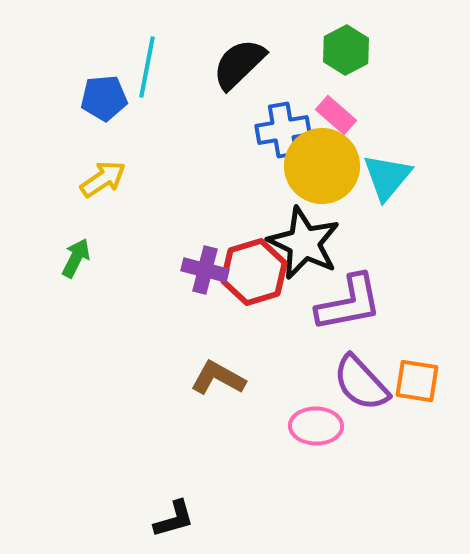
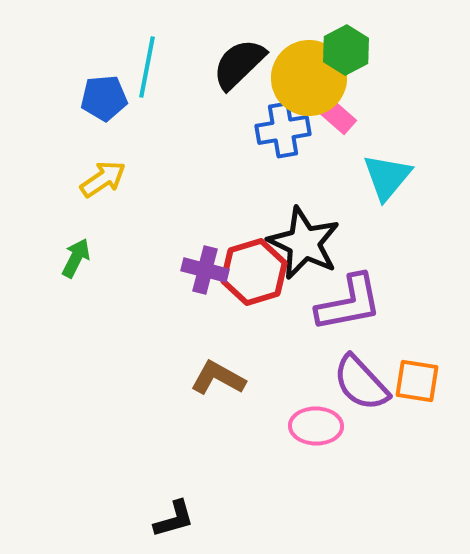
yellow circle: moved 13 px left, 88 px up
